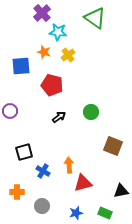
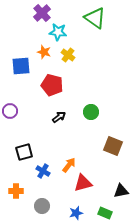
yellow cross: rotated 16 degrees counterclockwise
orange arrow: rotated 42 degrees clockwise
orange cross: moved 1 px left, 1 px up
